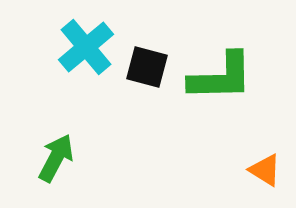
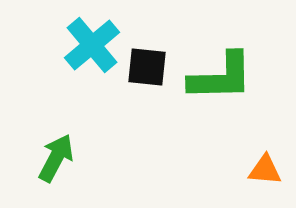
cyan cross: moved 6 px right, 2 px up
black square: rotated 9 degrees counterclockwise
orange triangle: rotated 27 degrees counterclockwise
